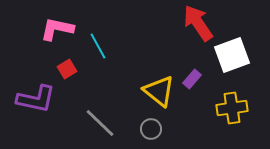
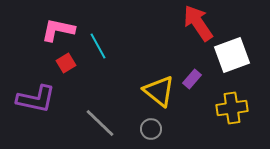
pink L-shape: moved 1 px right, 1 px down
red square: moved 1 px left, 6 px up
